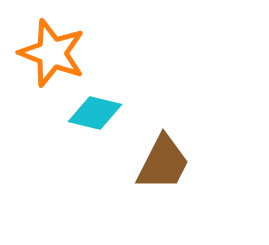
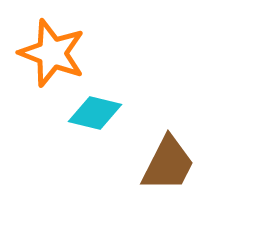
brown trapezoid: moved 5 px right, 1 px down
